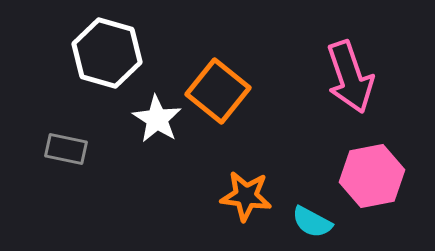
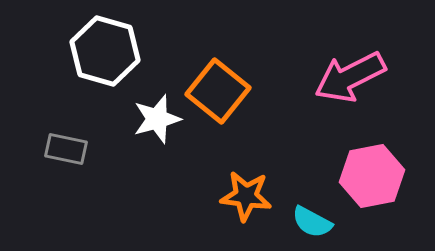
white hexagon: moved 2 px left, 2 px up
pink arrow: rotated 82 degrees clockwise
white star: rotated 24 degrees clockwise
